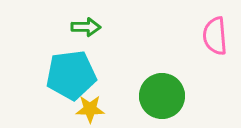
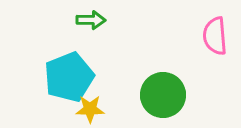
green arrow: moved 5 px right, 7 px up
cyan pentagon: moved 2 px left, 2 px down; rotated 15 degrees counterclockwise
green circle: moved 1 px right, 1 px up
